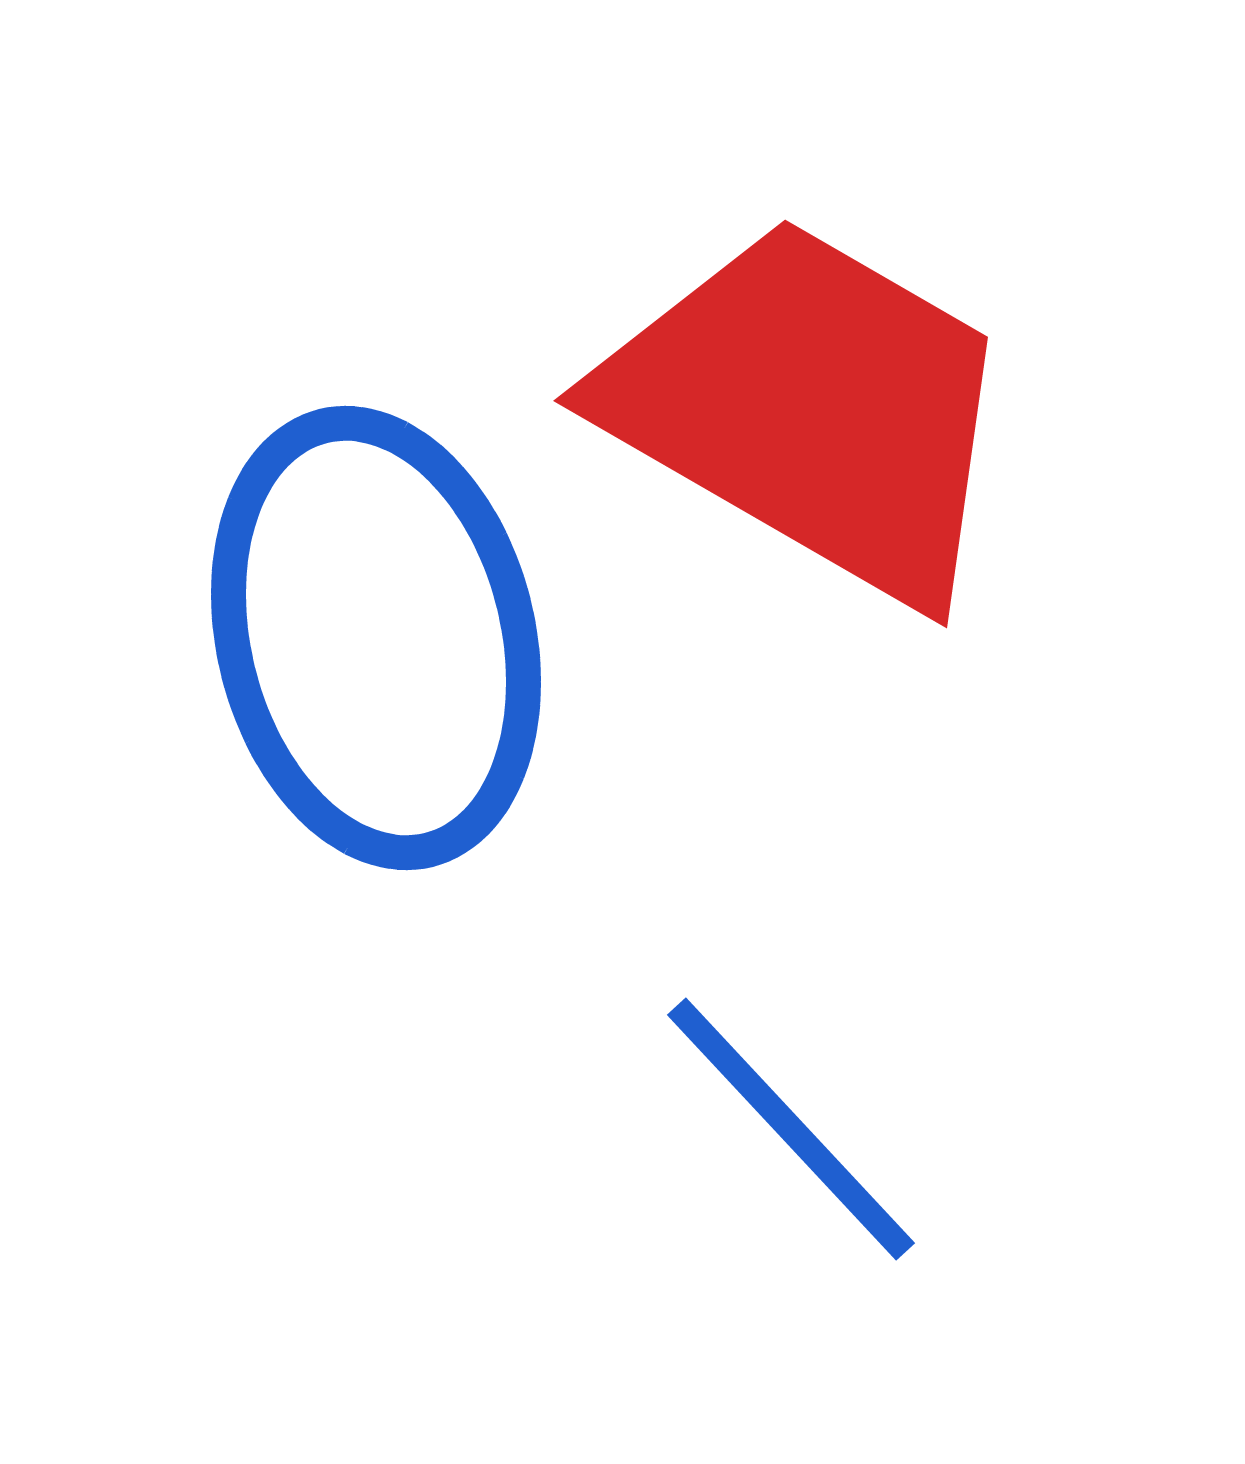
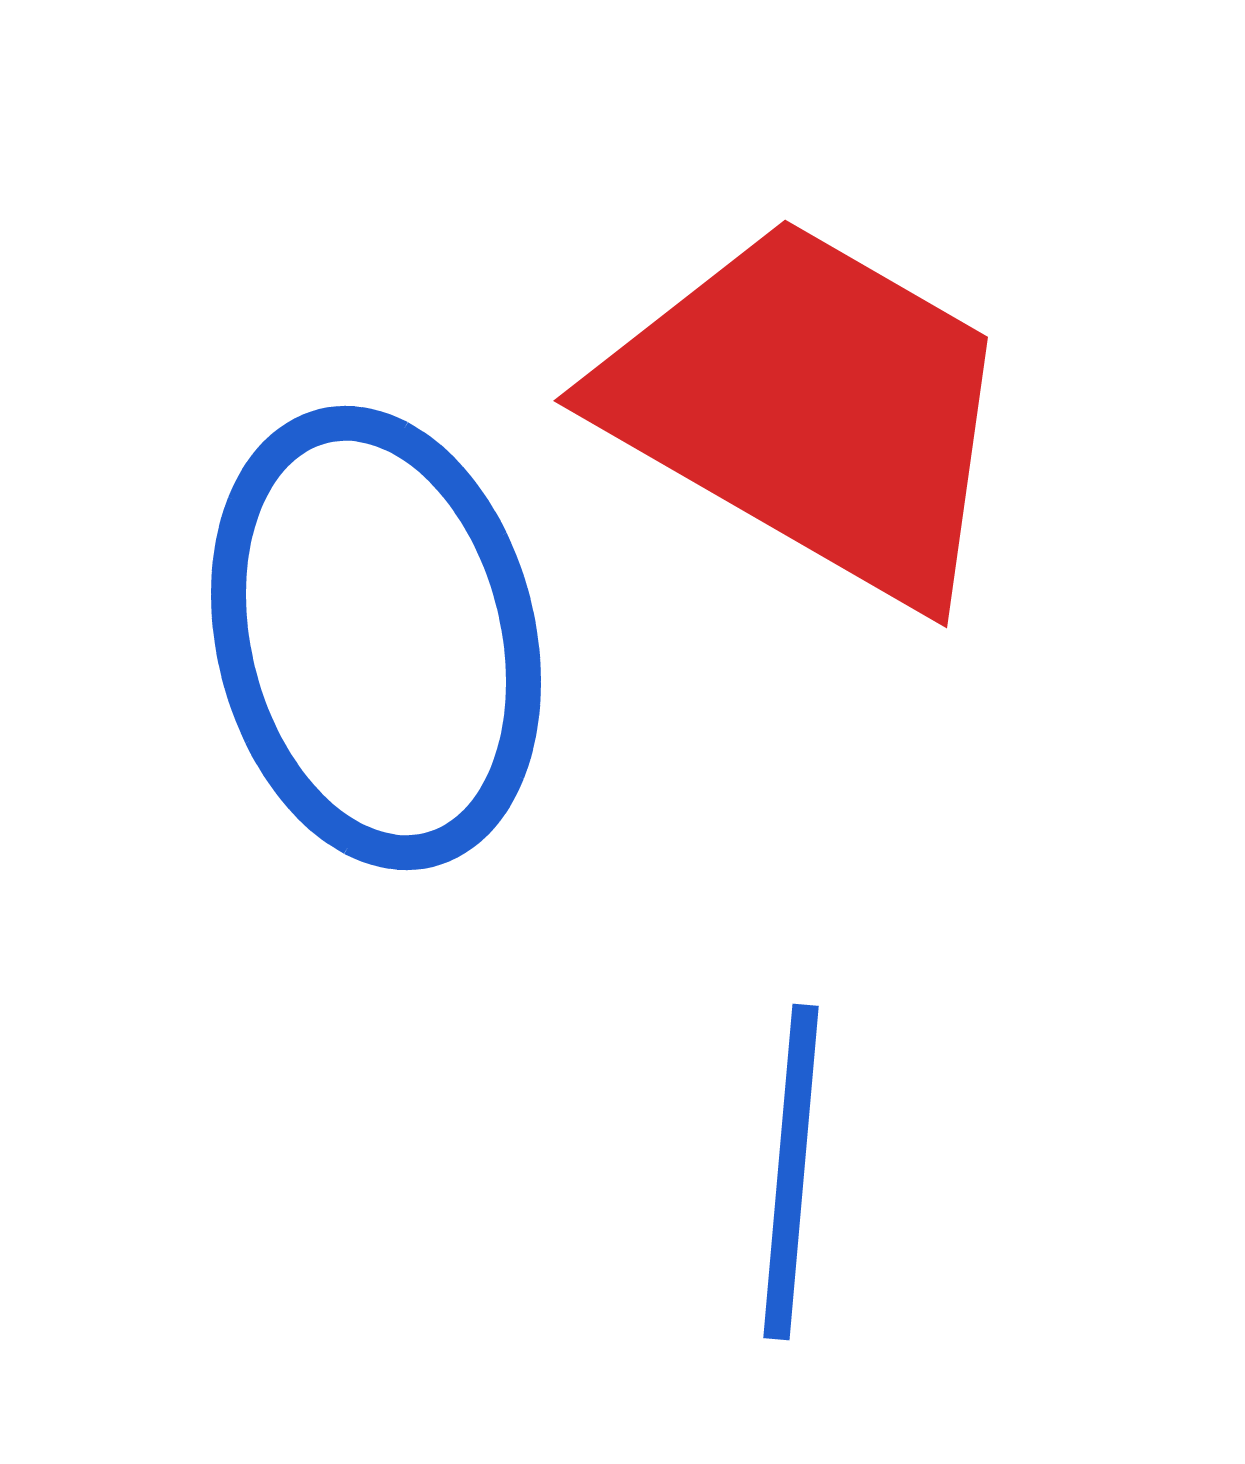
blue line: moved 43 px down; rotated 48 degrees clockwise
